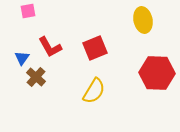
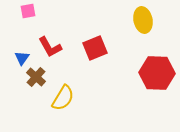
yellow semicircle: moved 31 px left, 7 px down
